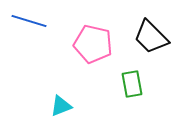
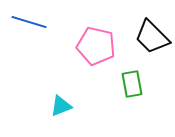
blue line: moved 1 px down
black trapezoid: moved 1 px right
pink pentagon: moved 3 px right, 2 px down
